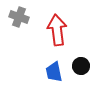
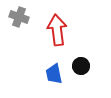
blue trapezoid: moved 2 px down
